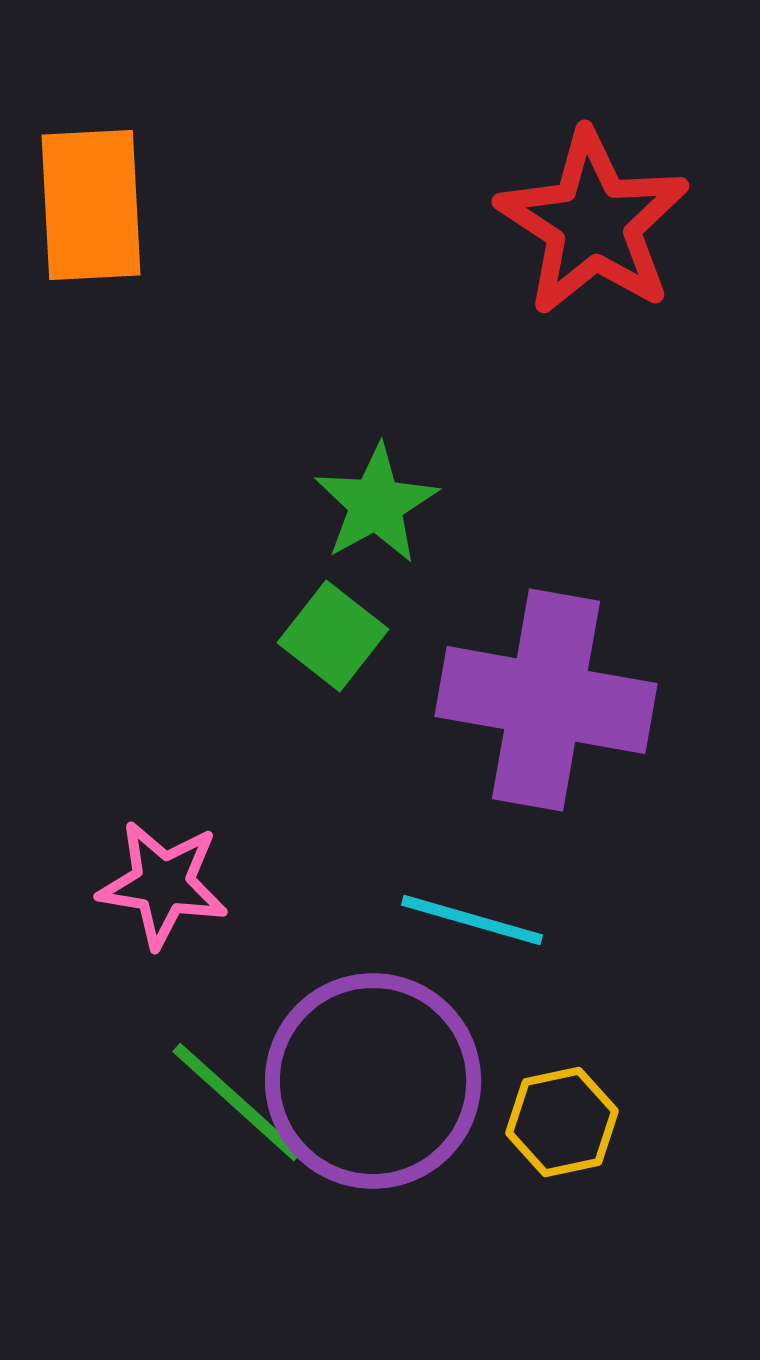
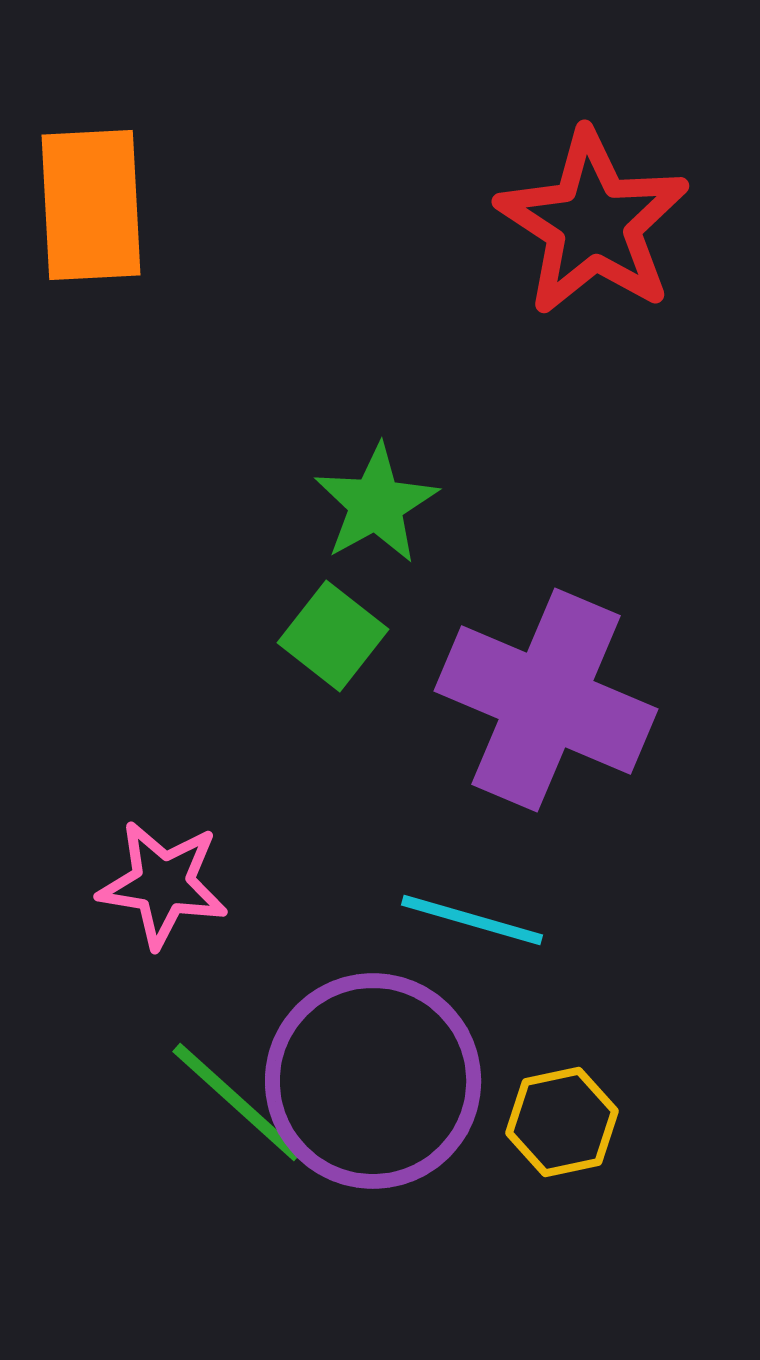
purple cross: rotated 13 degrees clockwise
